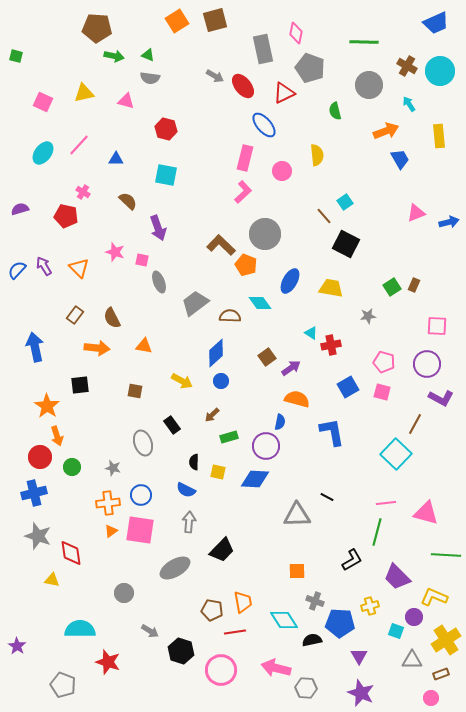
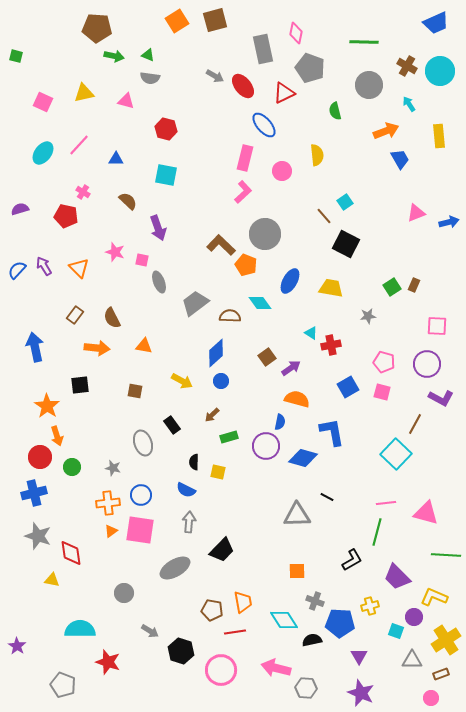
blue diamond at (255, 479): moved 48 px right, 21 px up; rotated 12 degrees clockwise
